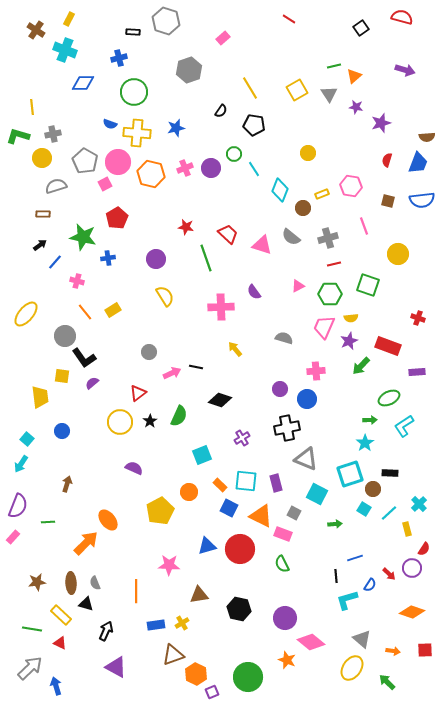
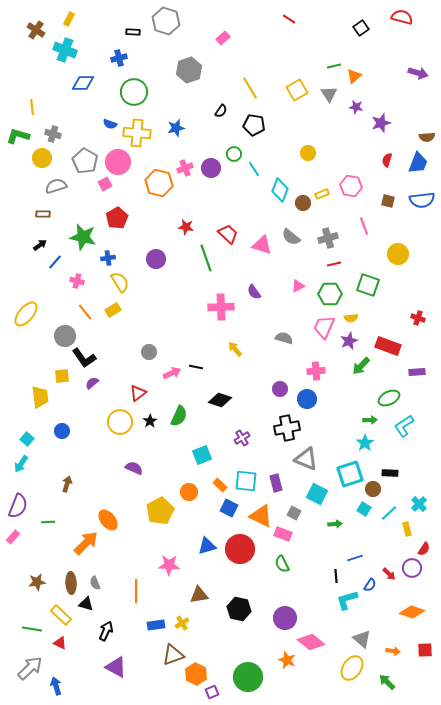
purple arrow at (405, 70): moved 13 px right, 3 px down
gray cross at (53, 134): rotated 28 degrees clockwise
orange hexagon at (151, 174): moved 8 px right, 9 px down
brown circle at (303, 208): moved 5 px up
yellow semicircle at (165, 296): moved 45 px left, 14 px up
yellow square at (62, 376): rotated 14 degrees counterclockwise
